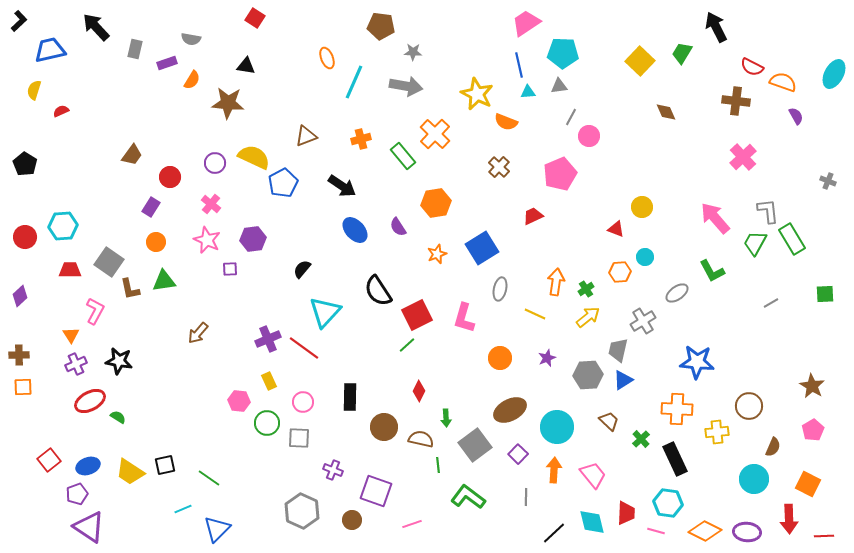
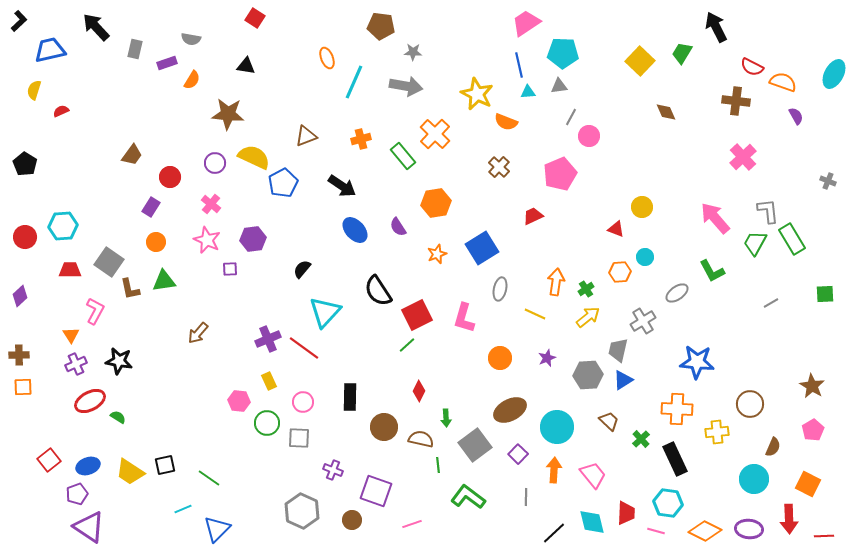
brown star at (228, 103): moved 11 px down
brown circle at (749, 406): moved 1 px right, 2 px up
purple ellipse at (747, 532): moved 2 px right, 3 px up
